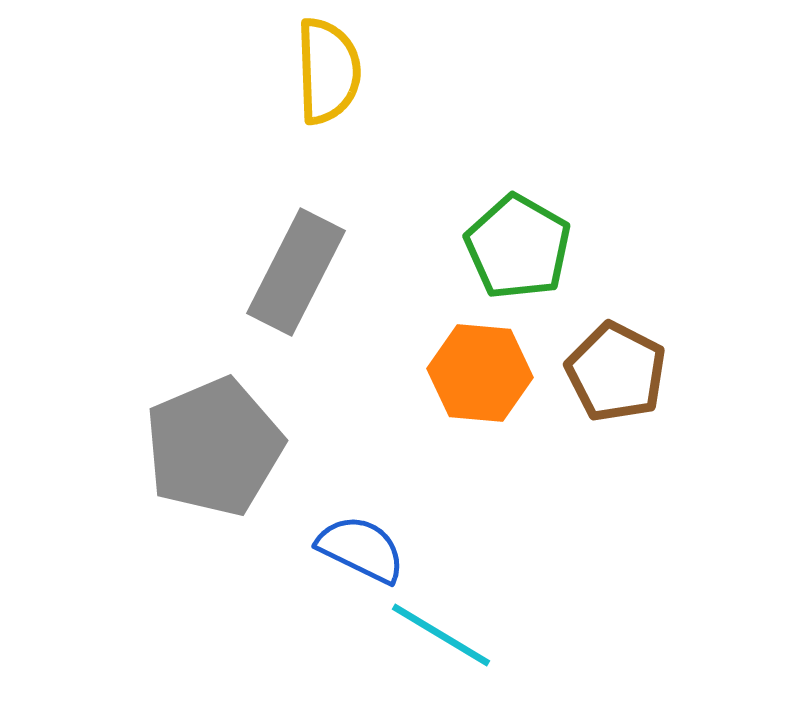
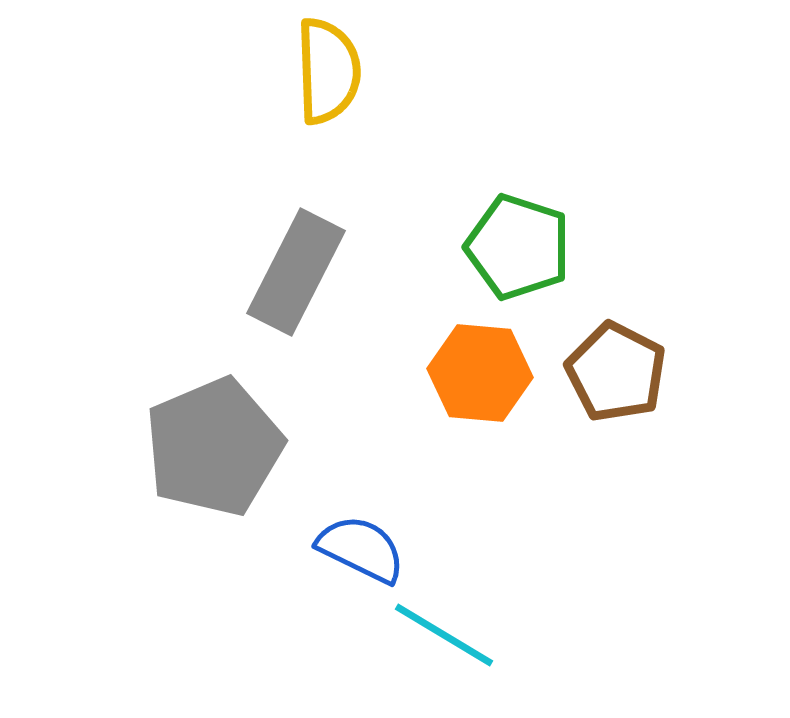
green pentagon: rotated 12 degrees counterclockwise
cyan line: moved 3 px right
